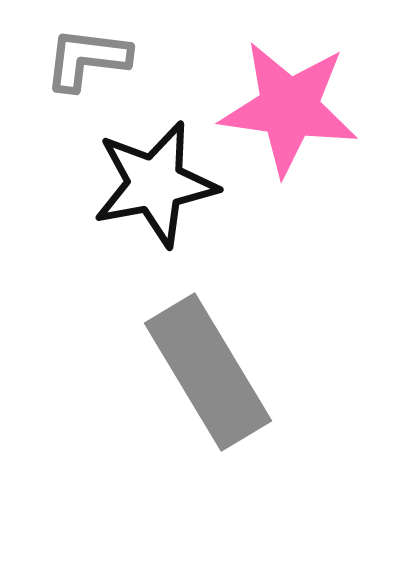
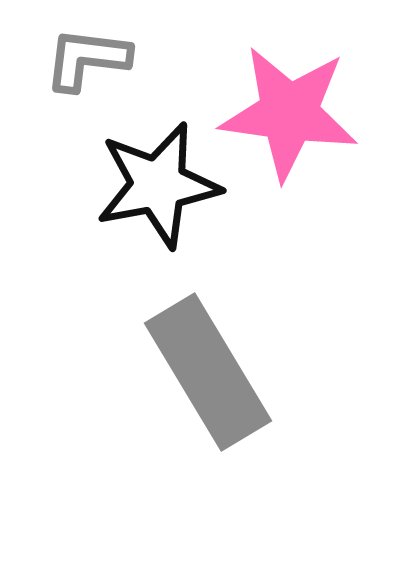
pink star: moved 5 px down
black star: moved 3 px right, 1 px down
